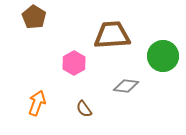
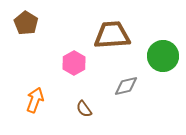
brown pentagon: moved 8 px left, 6 px down
gray diamond: rotated 20 degrees counterclockwise
orange arrow: moved 2 px left, 3 px up
